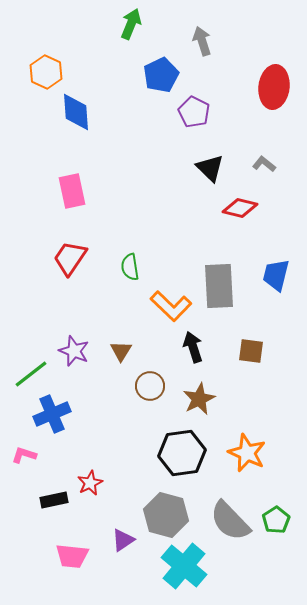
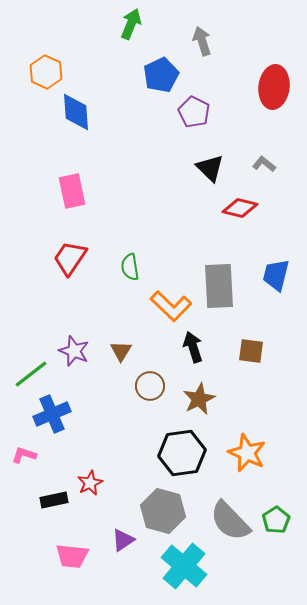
gray hexagon: moved 3 px left, 4 px up
